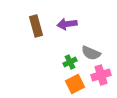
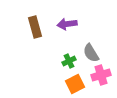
brown rectangle: moved 1 px left, 1 px down
gray semicircle: rotated 36 degrees clockwise
green cross: moved 1 px left, 1 px up
